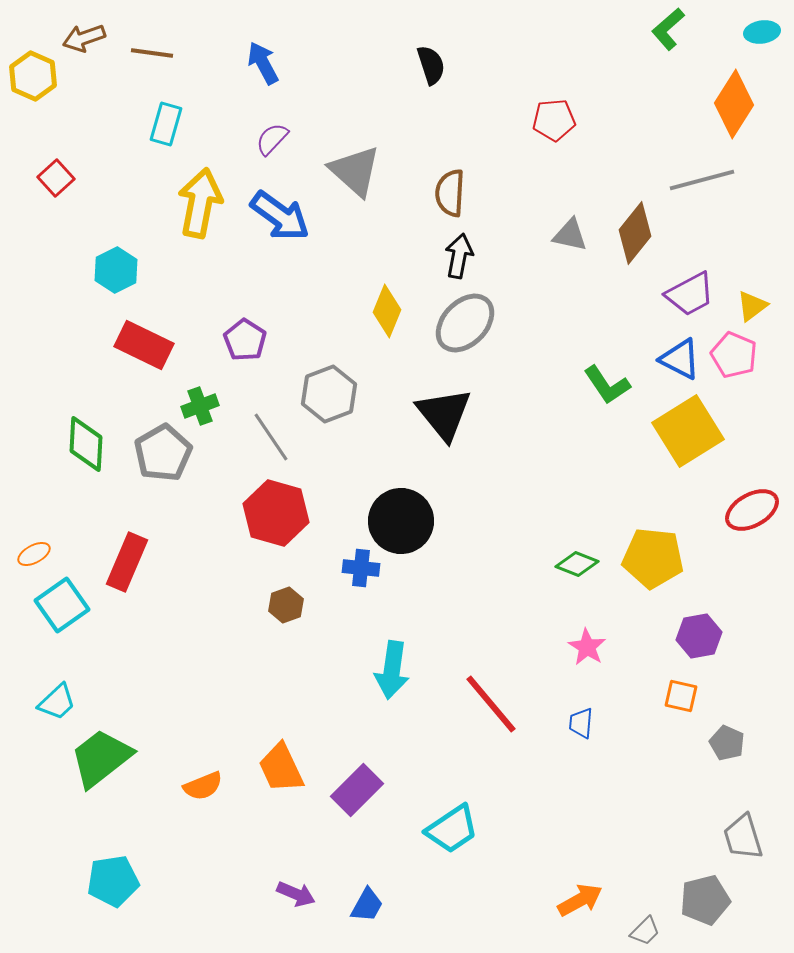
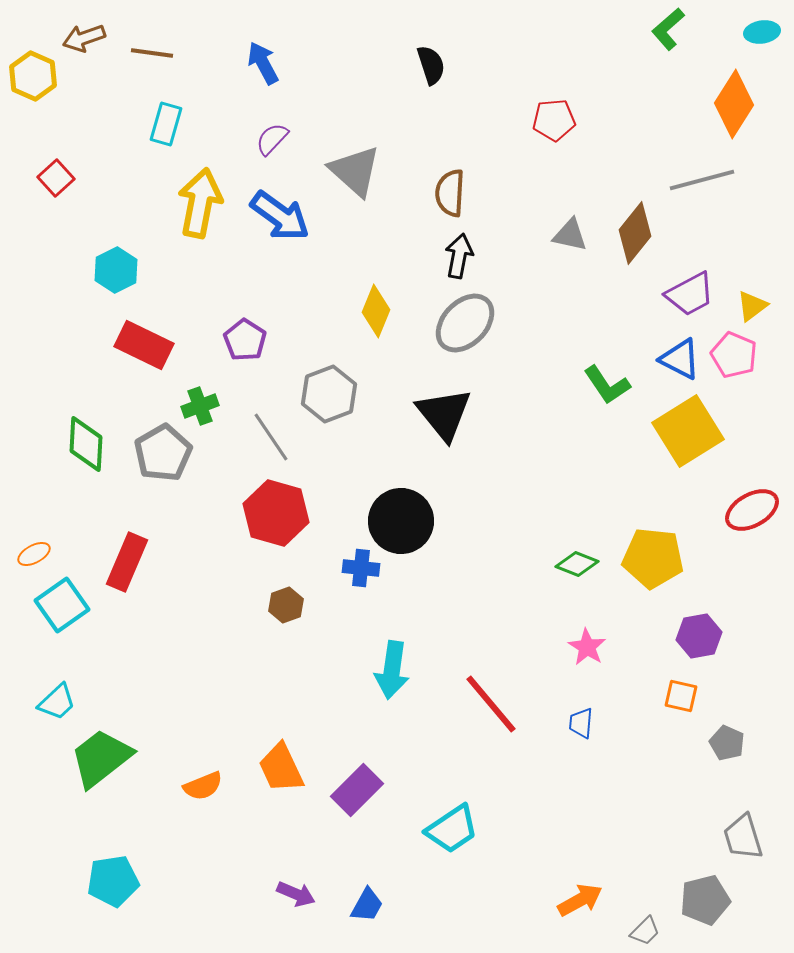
yellow diamond at (387, 311): moved 11 px left
